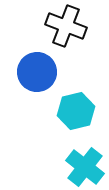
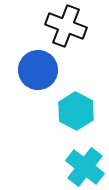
blue circle: moved 1 px right, 2 px up
cyan hexagon: rotated 18 degrees counterclockwise
